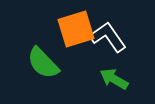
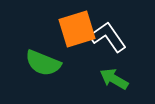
orange square: moved 1 px right
green semicircle: rotated 24 degrees counterclockwise
